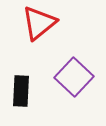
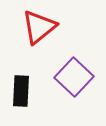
red triangle: moved 4 px down
